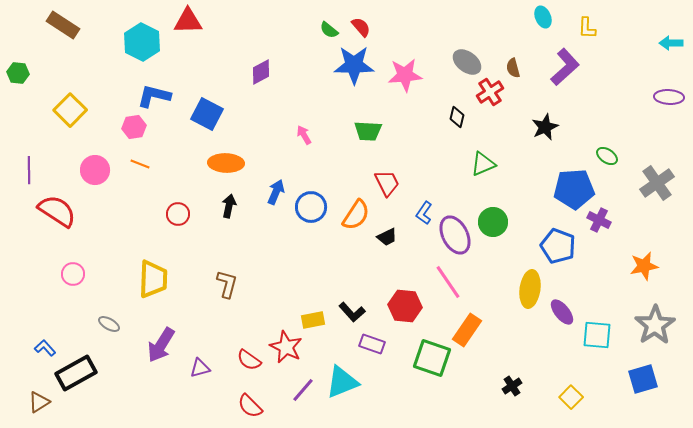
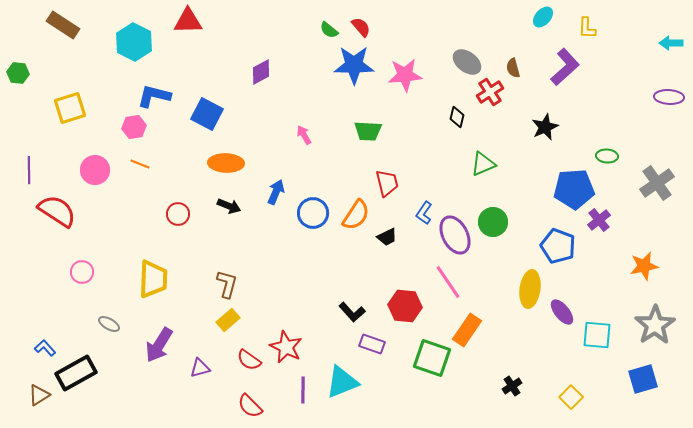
cyan ellipse at (543, 17): rotated 65 degrees clockwise
cyan hexagon at (142, 42): moved 8 px left
yellow square at (70, 110): moved 2 px up; rotated 28 degrees clockwise
green ellipse at (607, 156): rotated 30 degrees counterclockwise
red trapezoid at (387, 183): rotated 12 degrees clockwise
black arrow at (229, 206): rotated 100 degrees clockwise
blue circle at (311, 207): moved 2 px right, 6 px down
purple cross at (599, 220): rotated 25 degrees clockwise
pink circle at (73, 274): moved 9 px right, 2 px up
yellow rectangle at (313, 320): moved 85 px left; rotated 30 degrees counterclockwise
purple arrow at (161, 345): moved 2 px left
purple line at (303, 390): rotated 40 degrees counterclockwise
brown triangle at (39, 402): moved 7 px up
